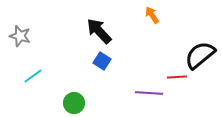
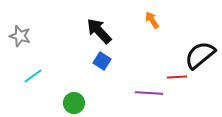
orange arrow: moved 5 px down
